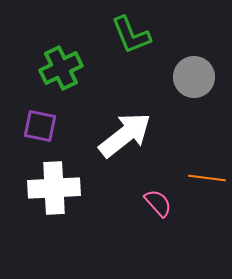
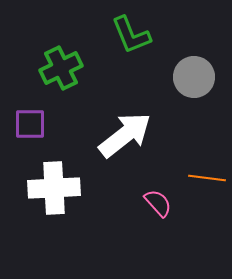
purple square: moved 10 px left, 2 px up; rotated 12 degrees counterclockwise
